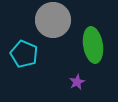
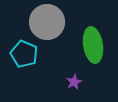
gray circle: moved 6 px left, 2 px down
purple star: moved 3 px left
